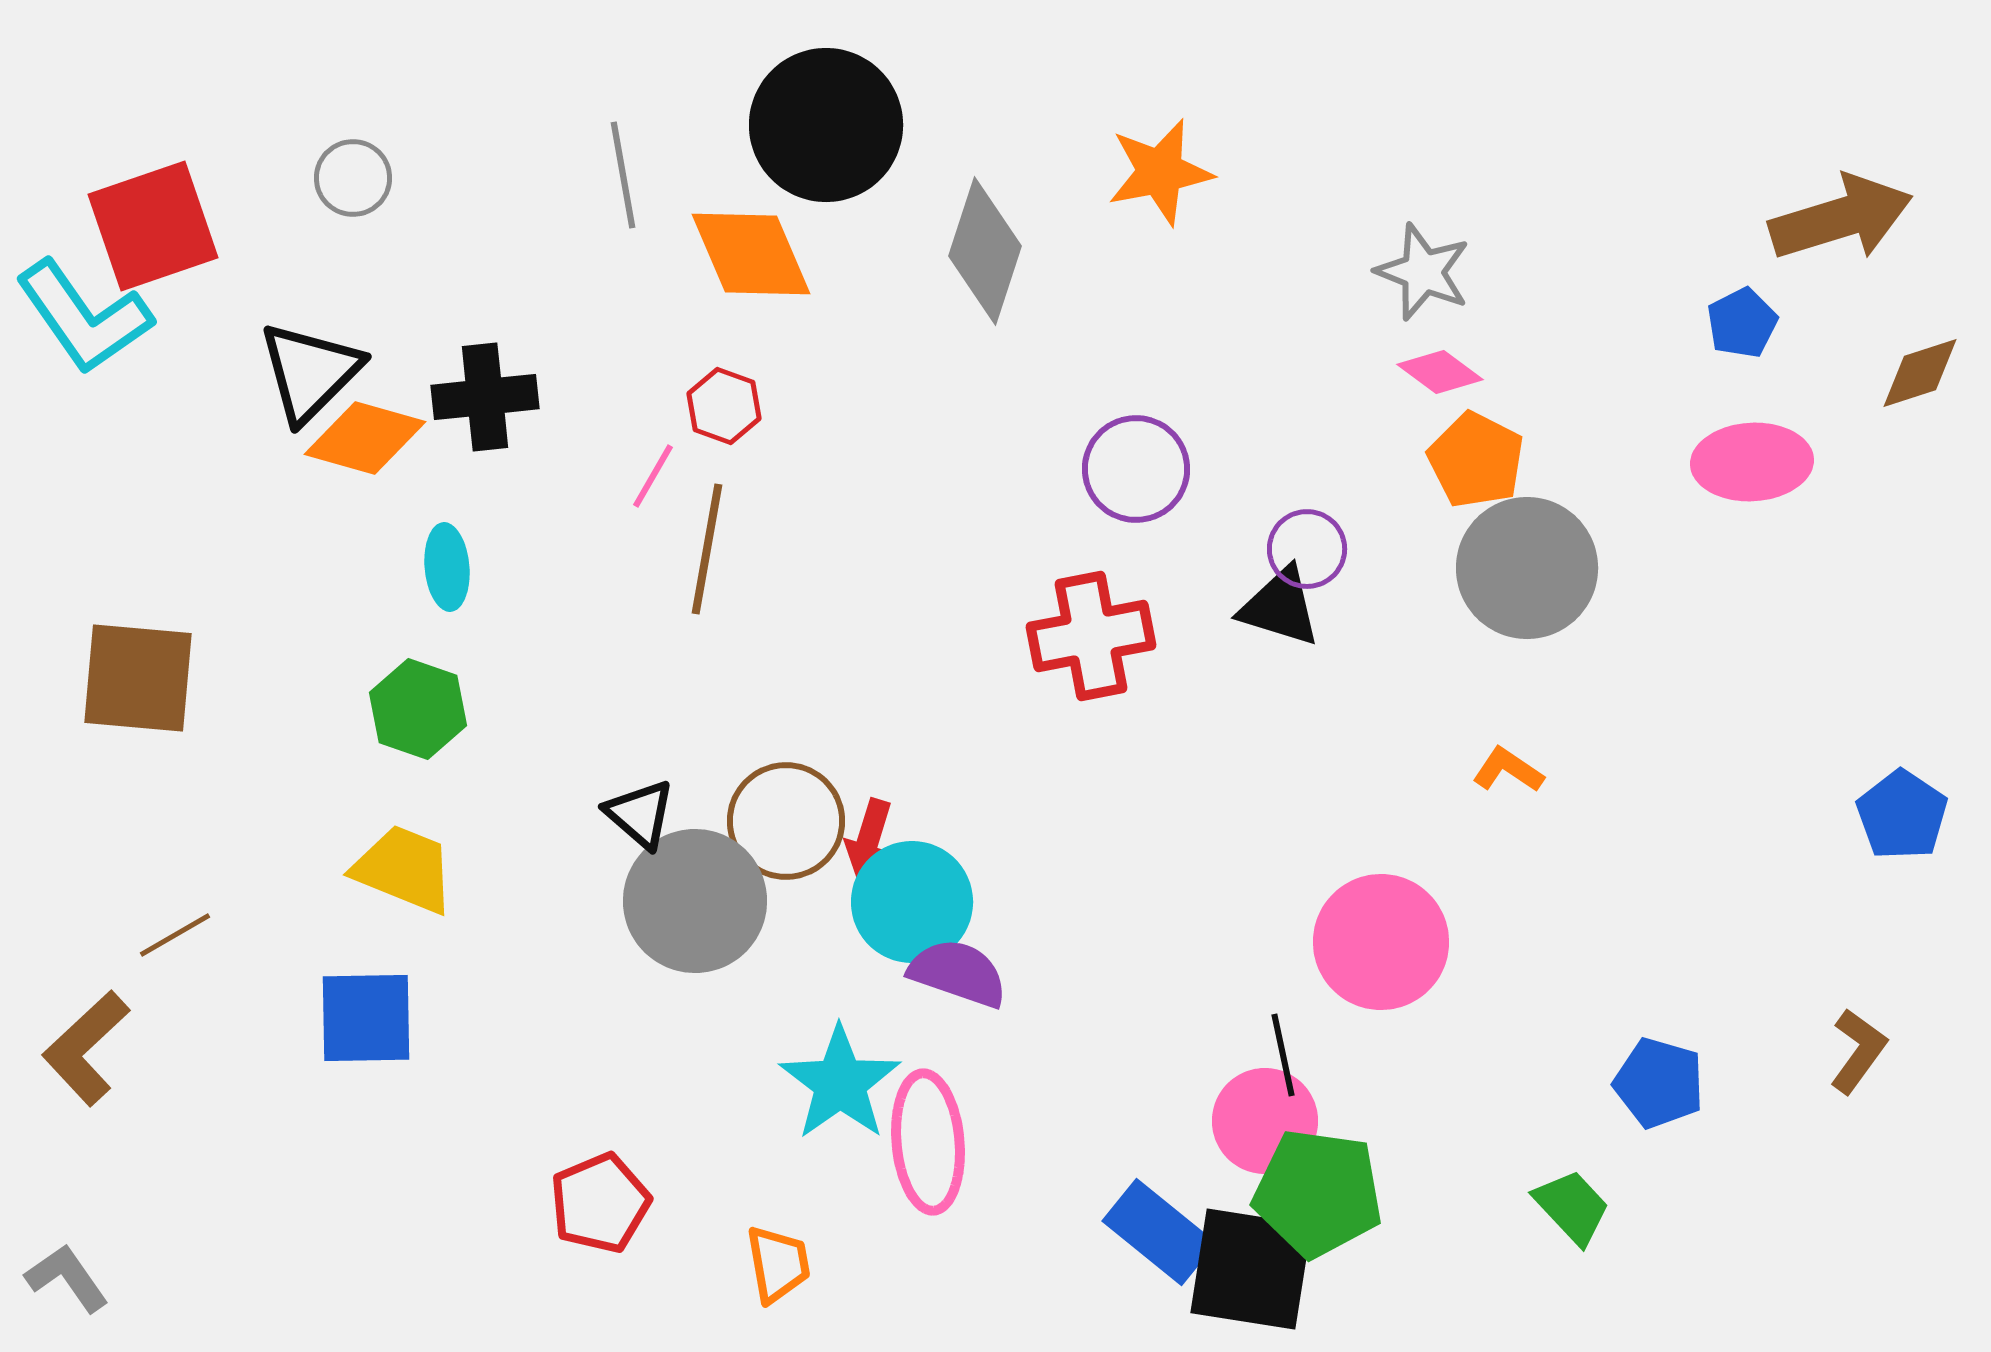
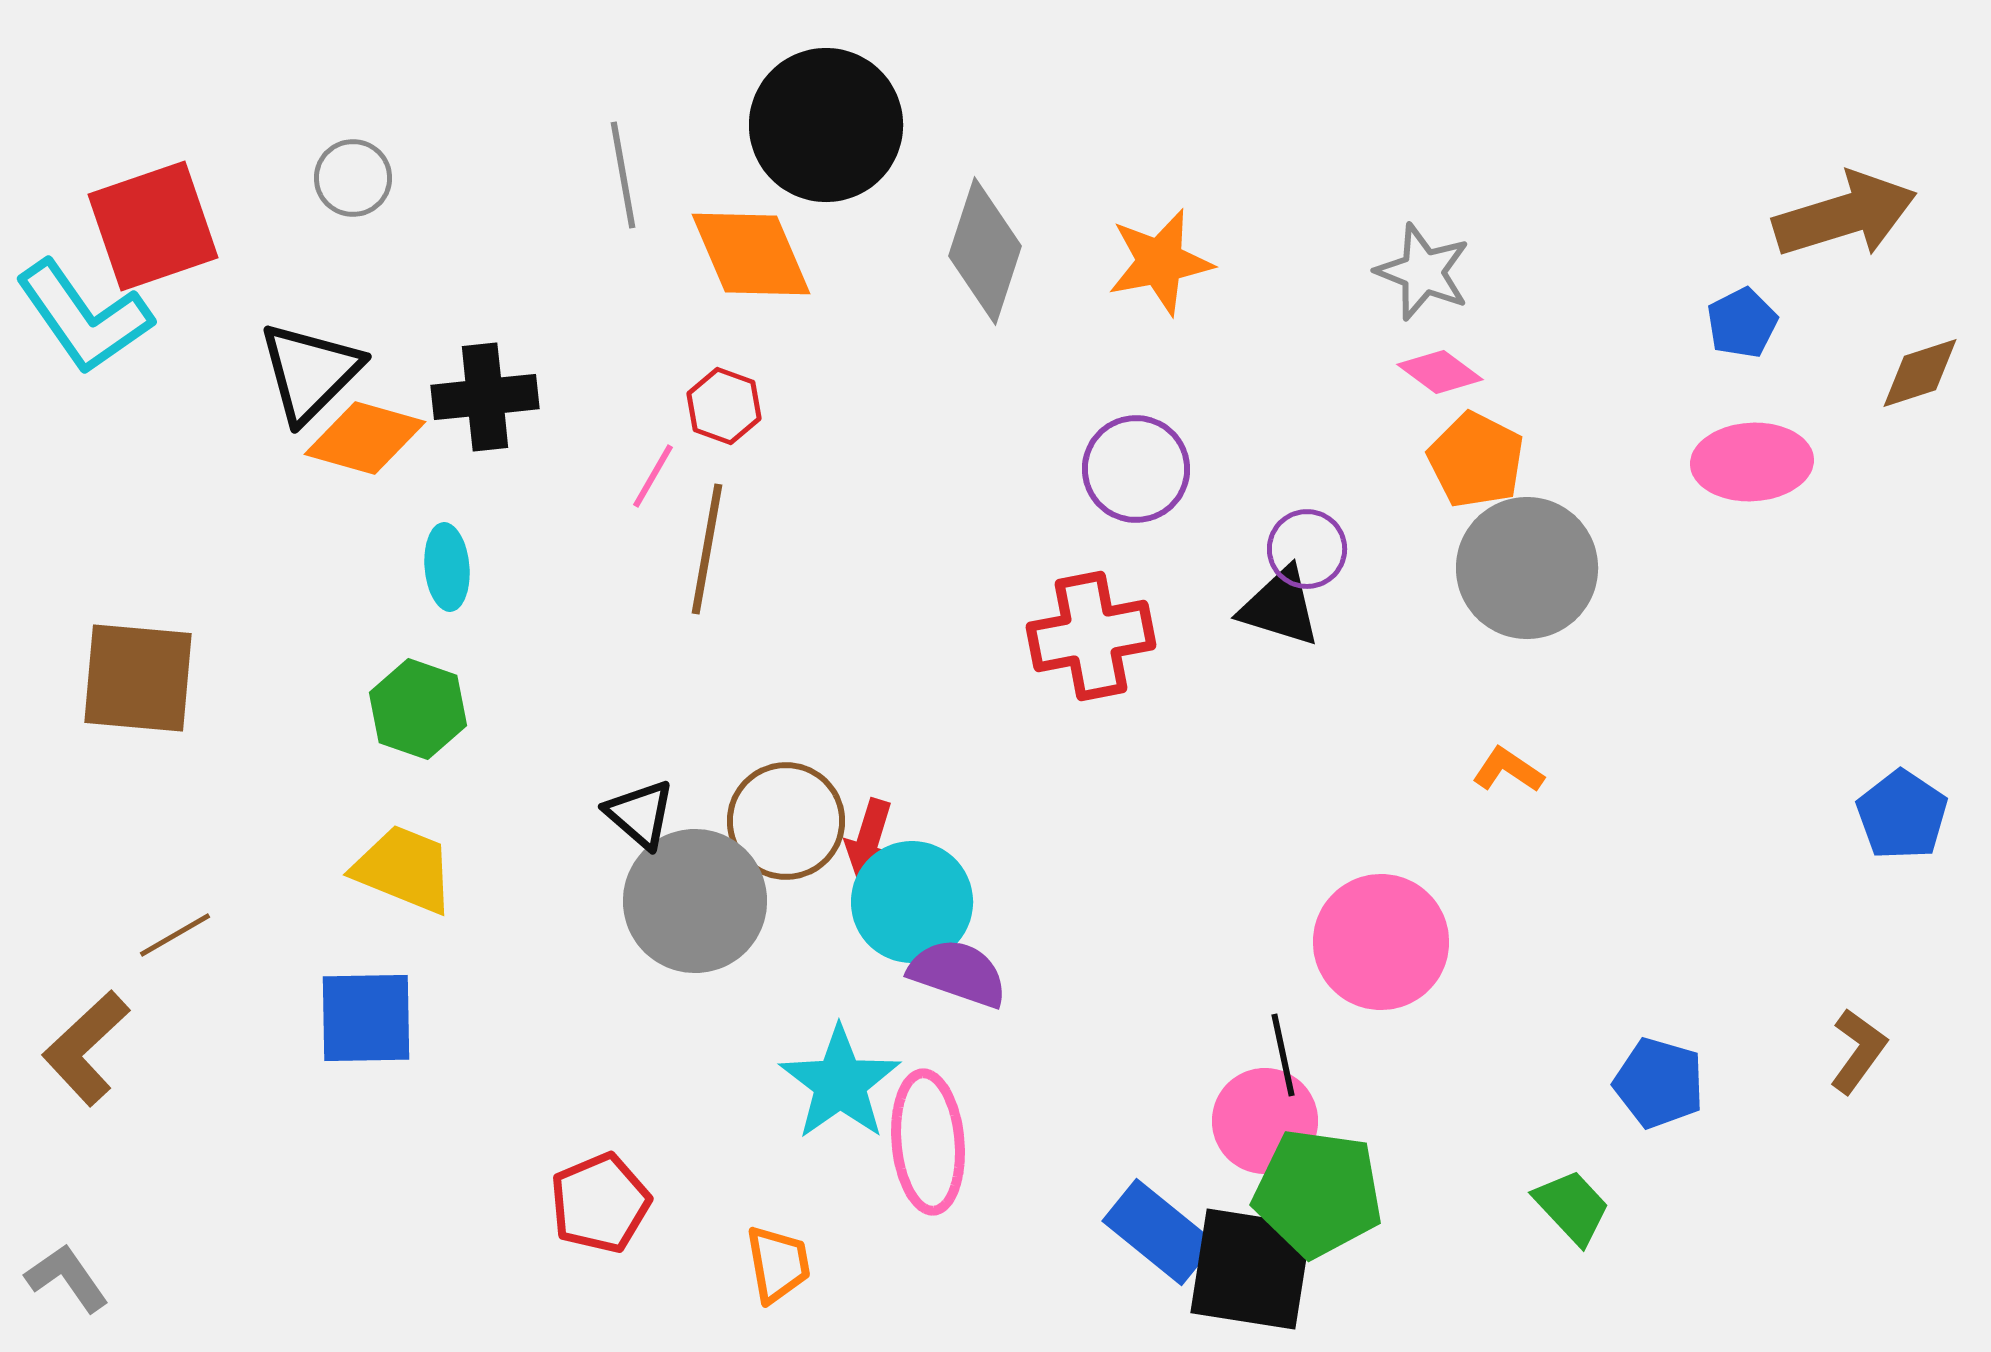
orange star at (1160, 172): moved 90 px down
brown arrow at (1841, 218): moved 4 px right, 3 px up
